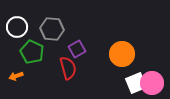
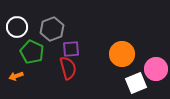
gray hexagon: rotated 25 degrees counterclockwise
purple square: moved 6 px left; rotated 24 degrees clockwise
pink circle: moved 4 px right, 14 px up
